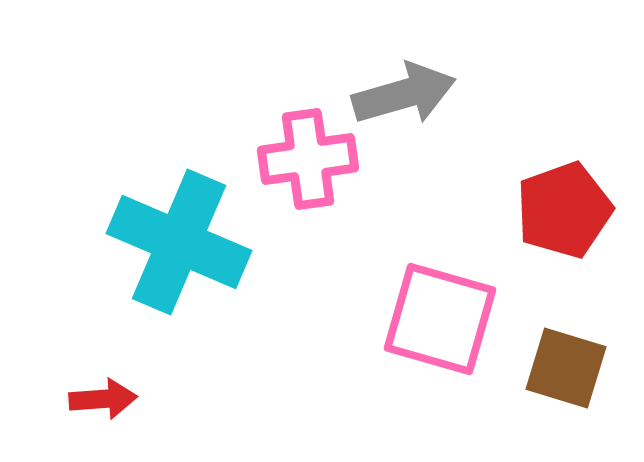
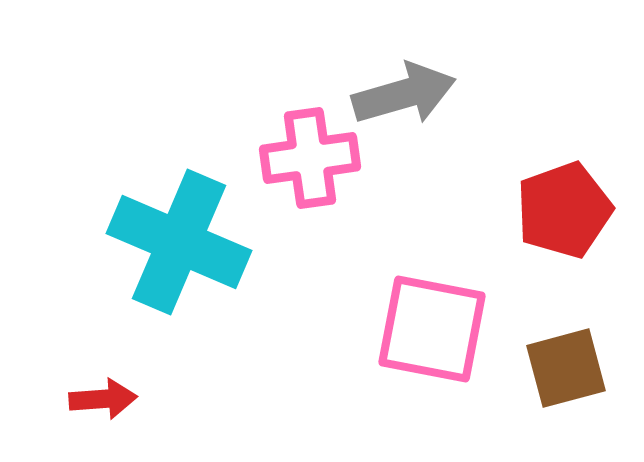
pink cross: moved 2 px right, 1 px up
pink square: moved 8 px left, 10 px down; rotated 5 degrees counterclockwise
brown square: rotated 32 degrees counterclockwise
